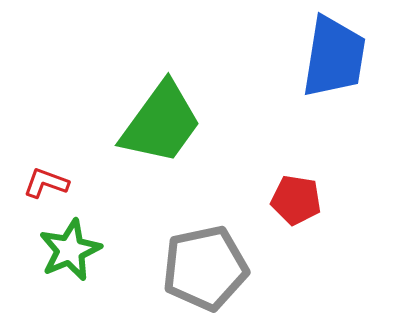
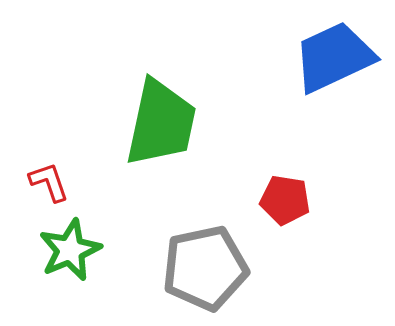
blue trapezoid: rotated 124 degrees counterclockwise
green trapezoid: rotated 24 degrees counterclockwise
red L-shape: moved 3 px right, 1 px up; rotated 51 degrees clockwise
red pentagon: moved 11 px left
